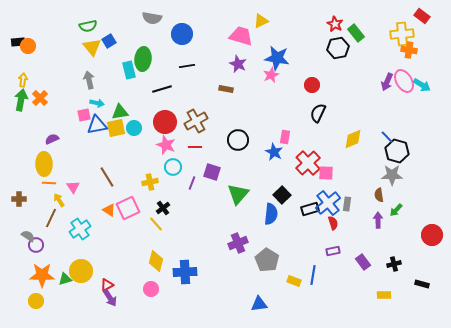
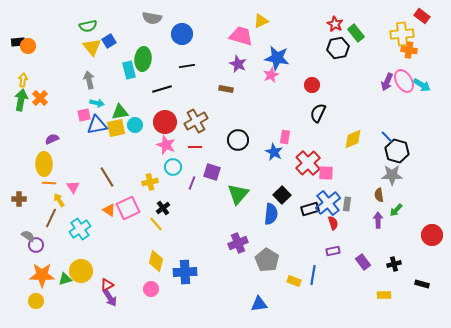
cyan circle at (134, 128): moved 1 px right, 3 px up
